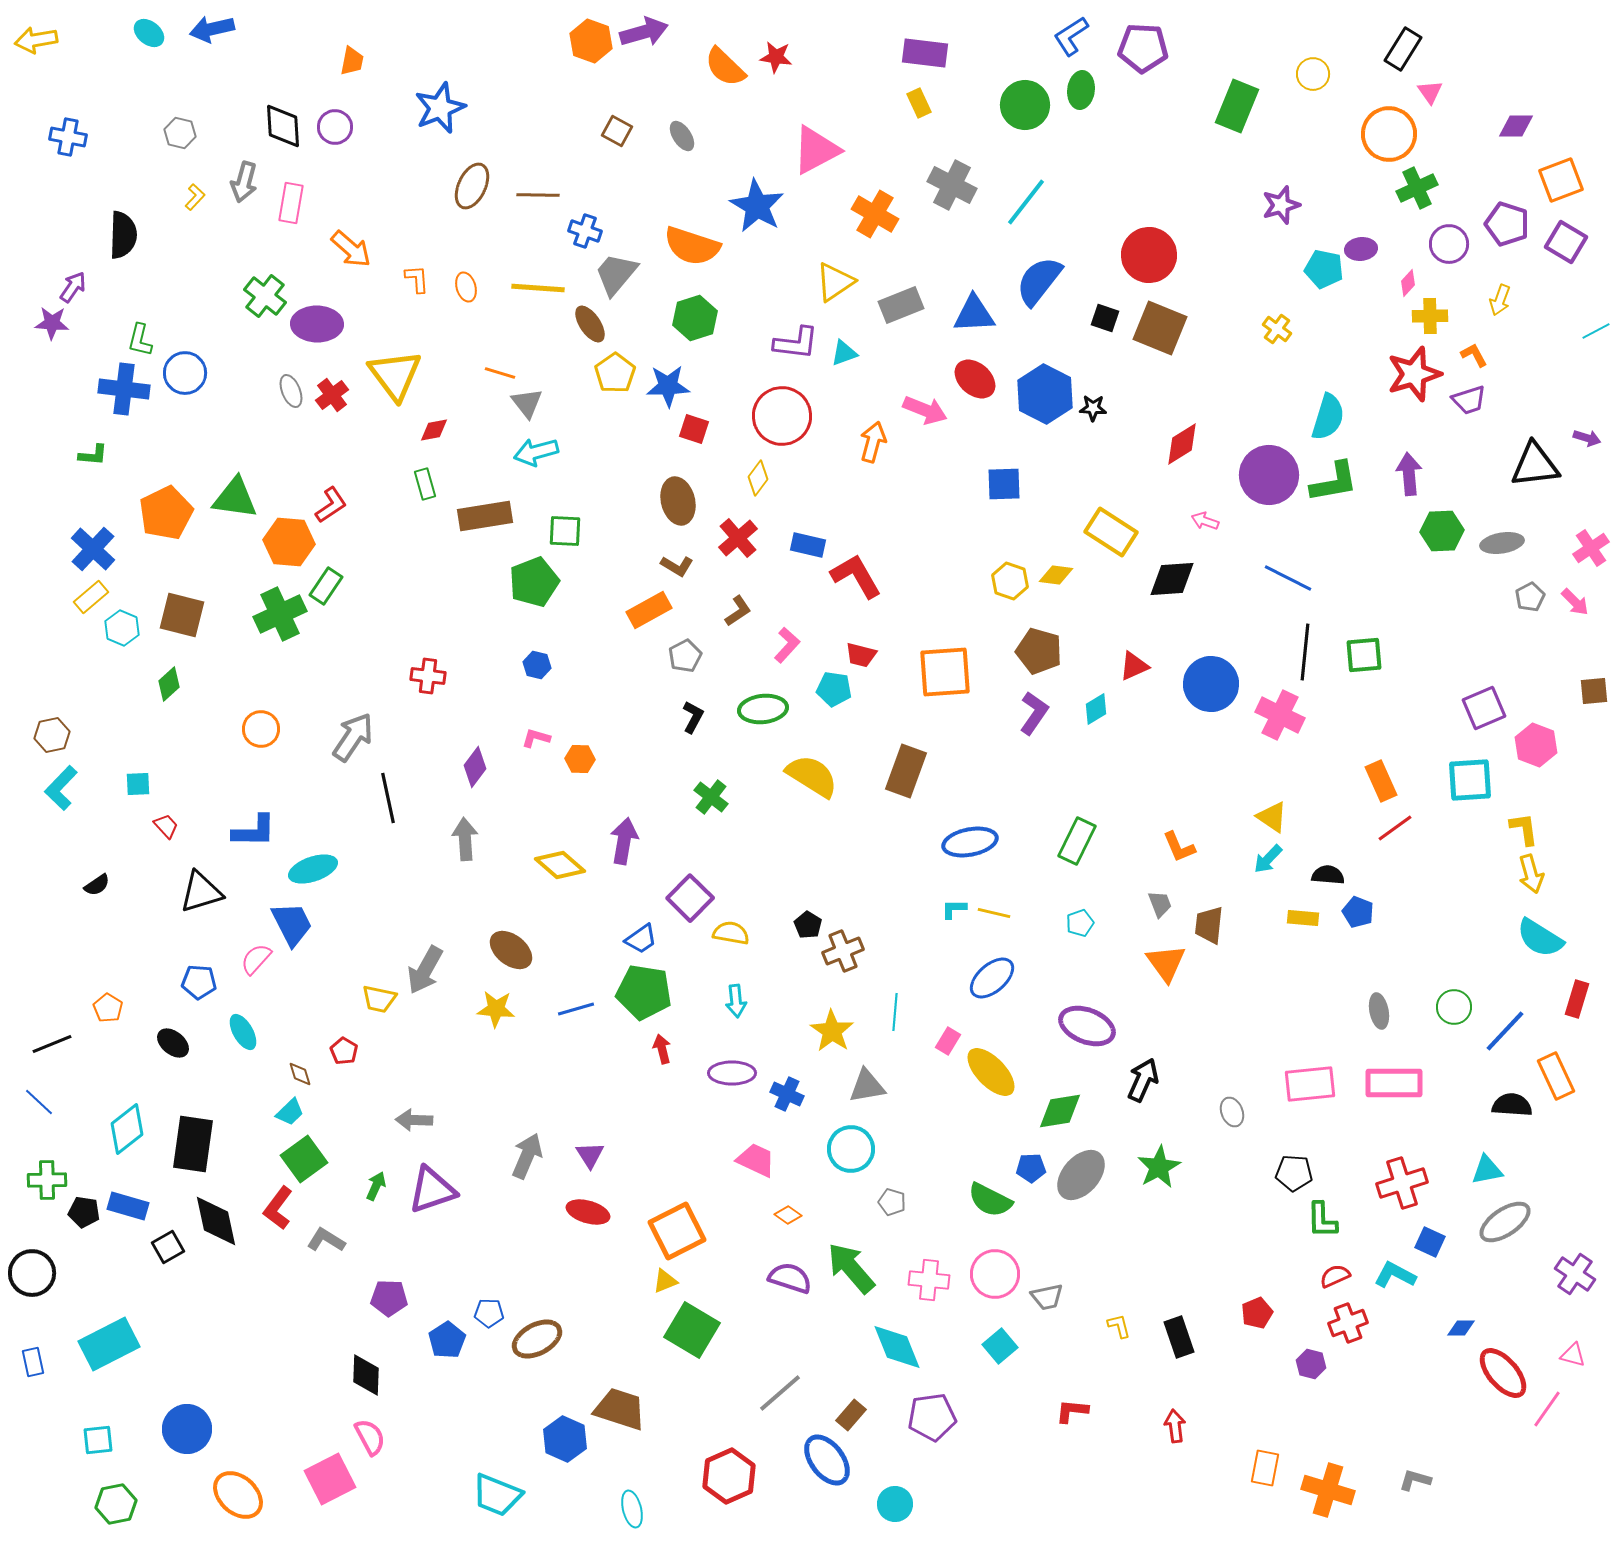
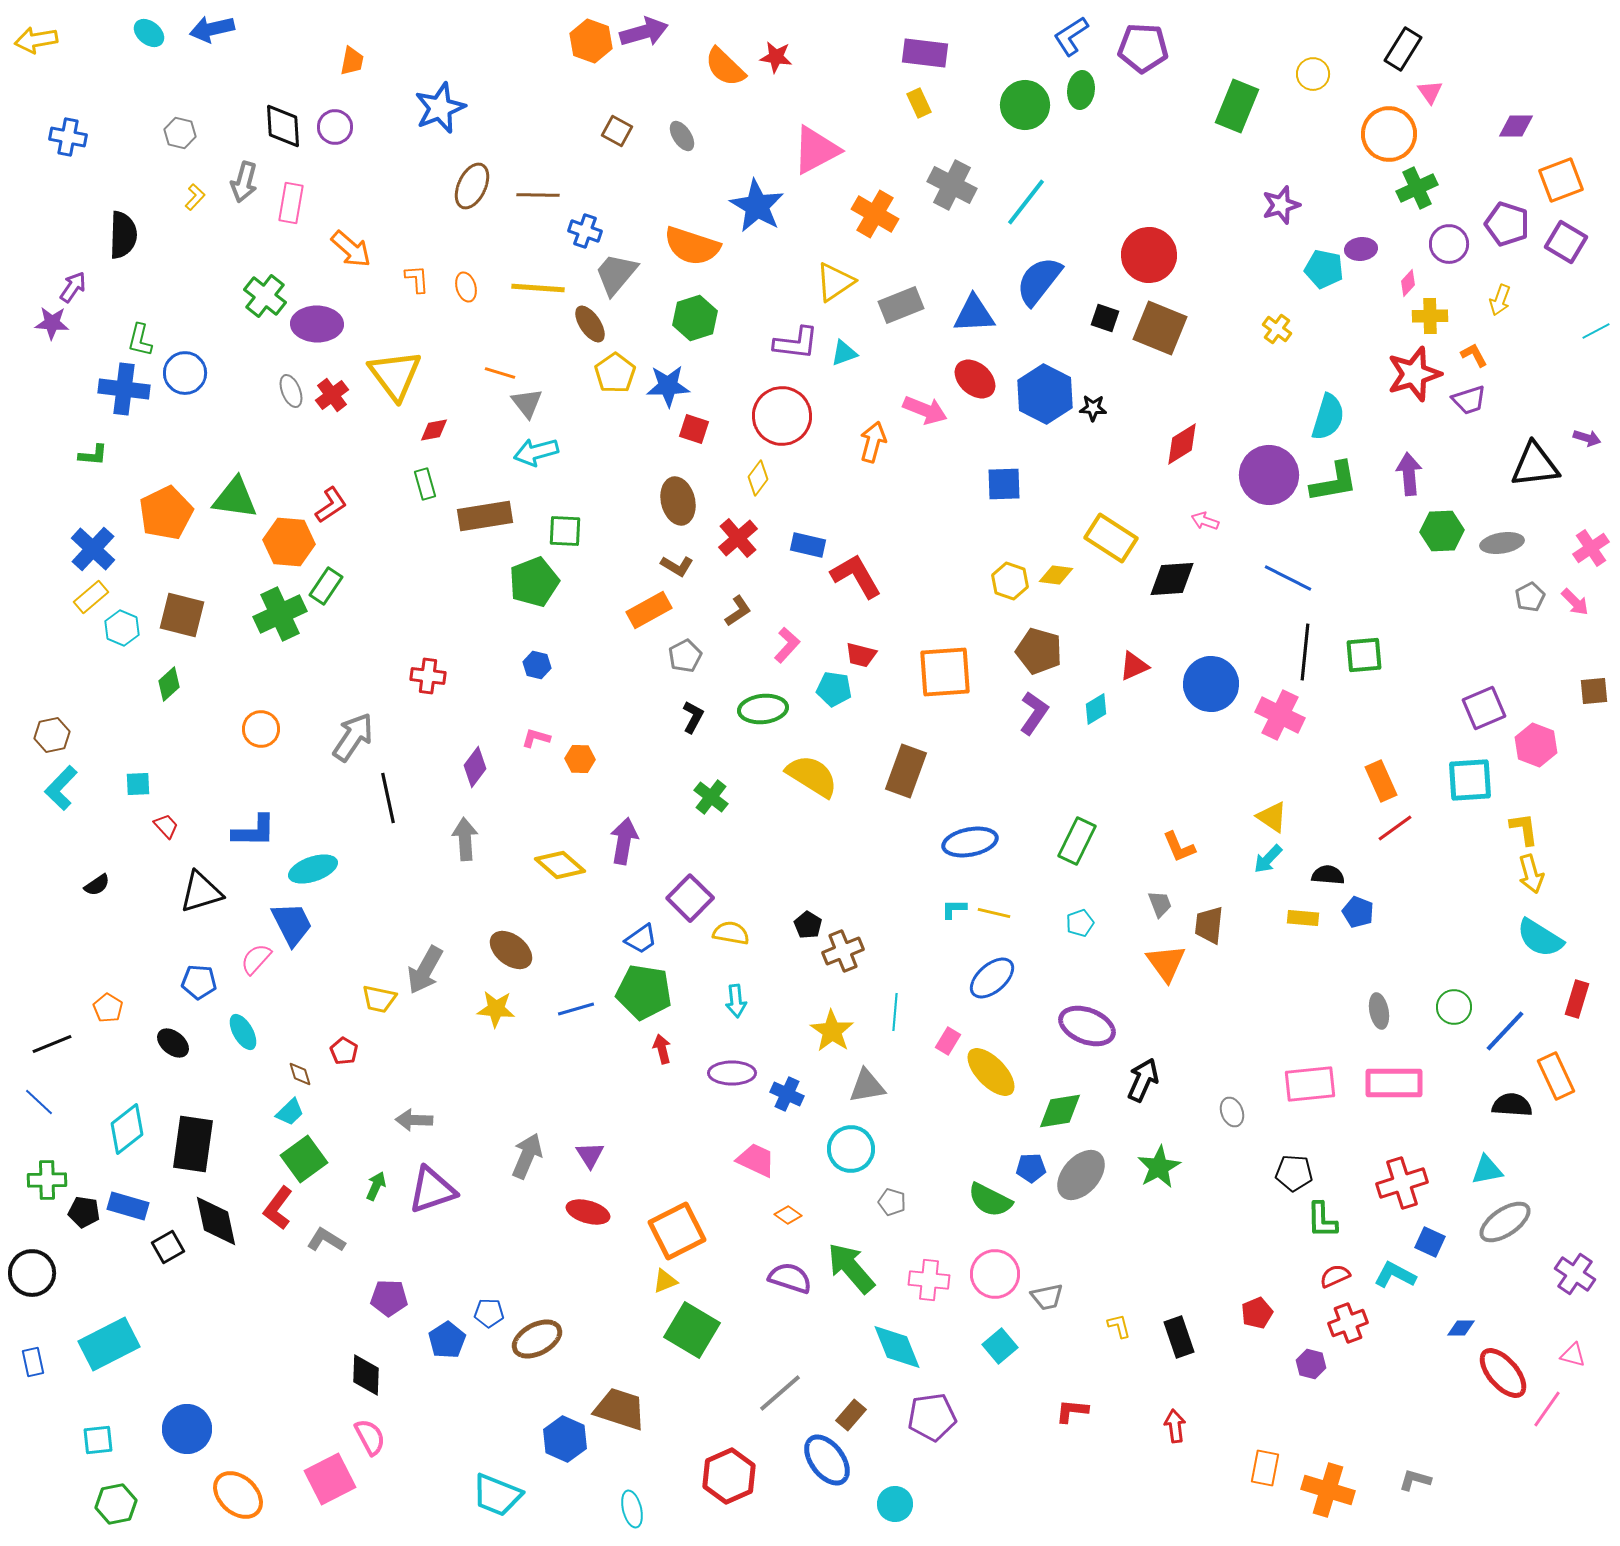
yellow rectangle at (1111, 532): moved 6 px down
